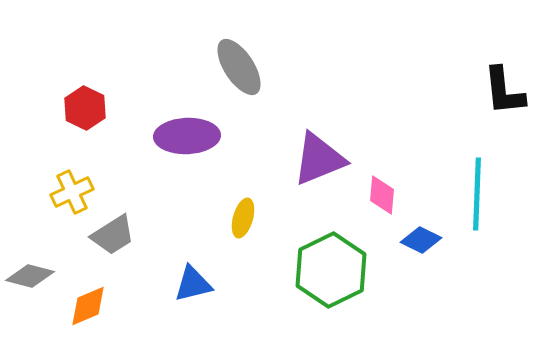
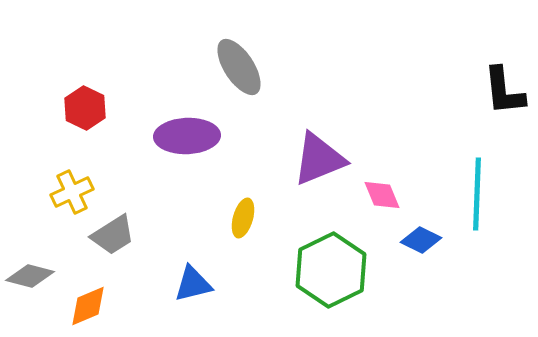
pink diamond: rotated 27 degrees counterclockwise
